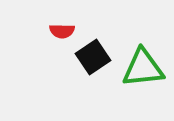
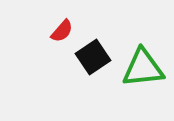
red semicircle: rotated 50 degrees counterclockwise
